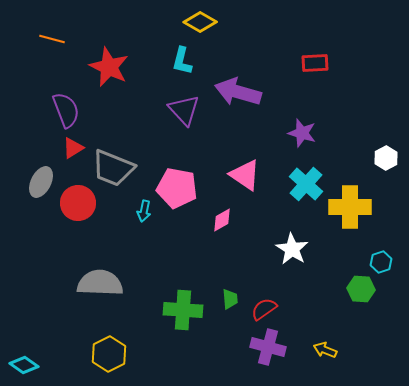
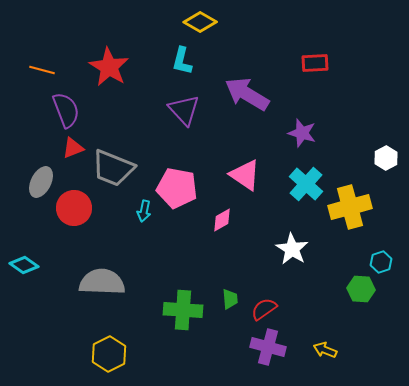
orange line: moved 10 px left, 31 px down
red star: rotated 6 degrees clockwise
purple arrow: moved 9 px right, 2 px down; rotated 15 degrees clockwise
red triangle: rotated 10 degrees clockwise
red circle: moved 4 px left, 5 px down
yellow cross: rotated 15 degrees counterclockwise
gray semicircle: moved 2 px right, 1 px up
cyan diamond: moved 100 px up
